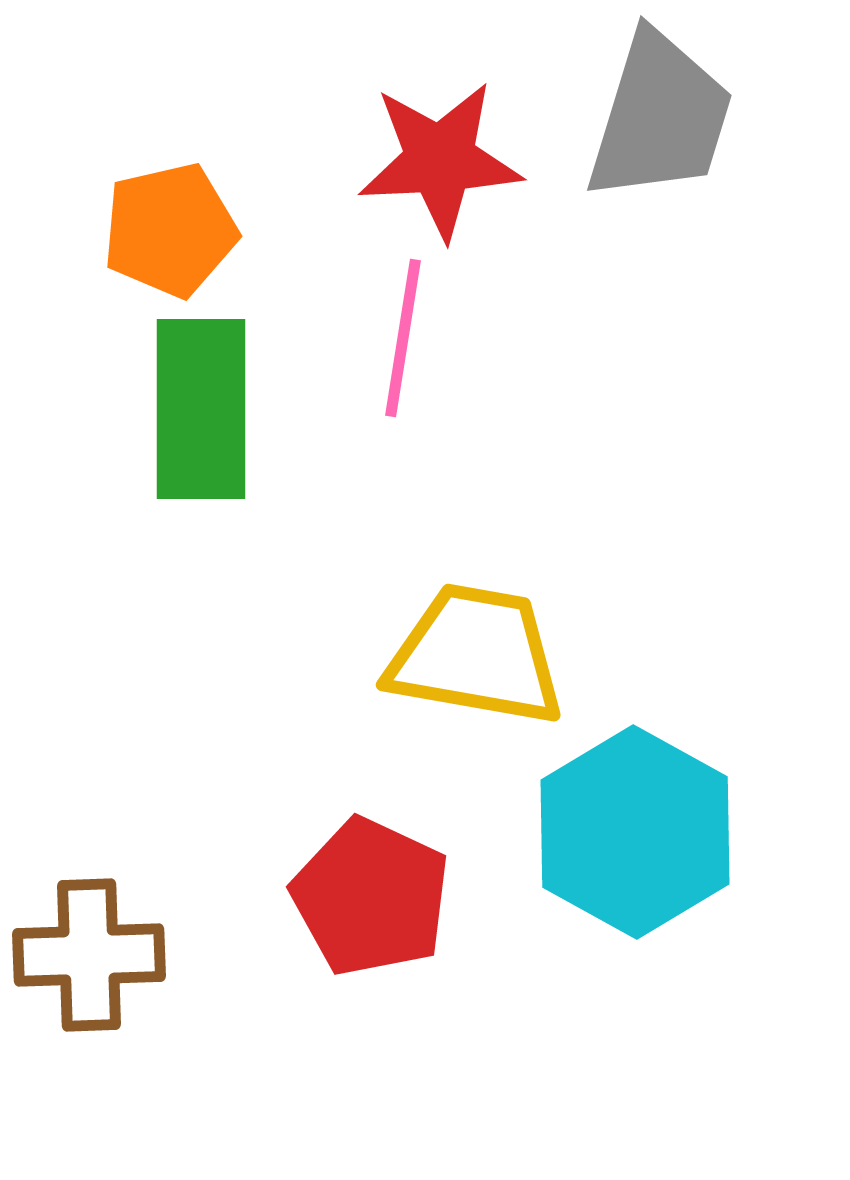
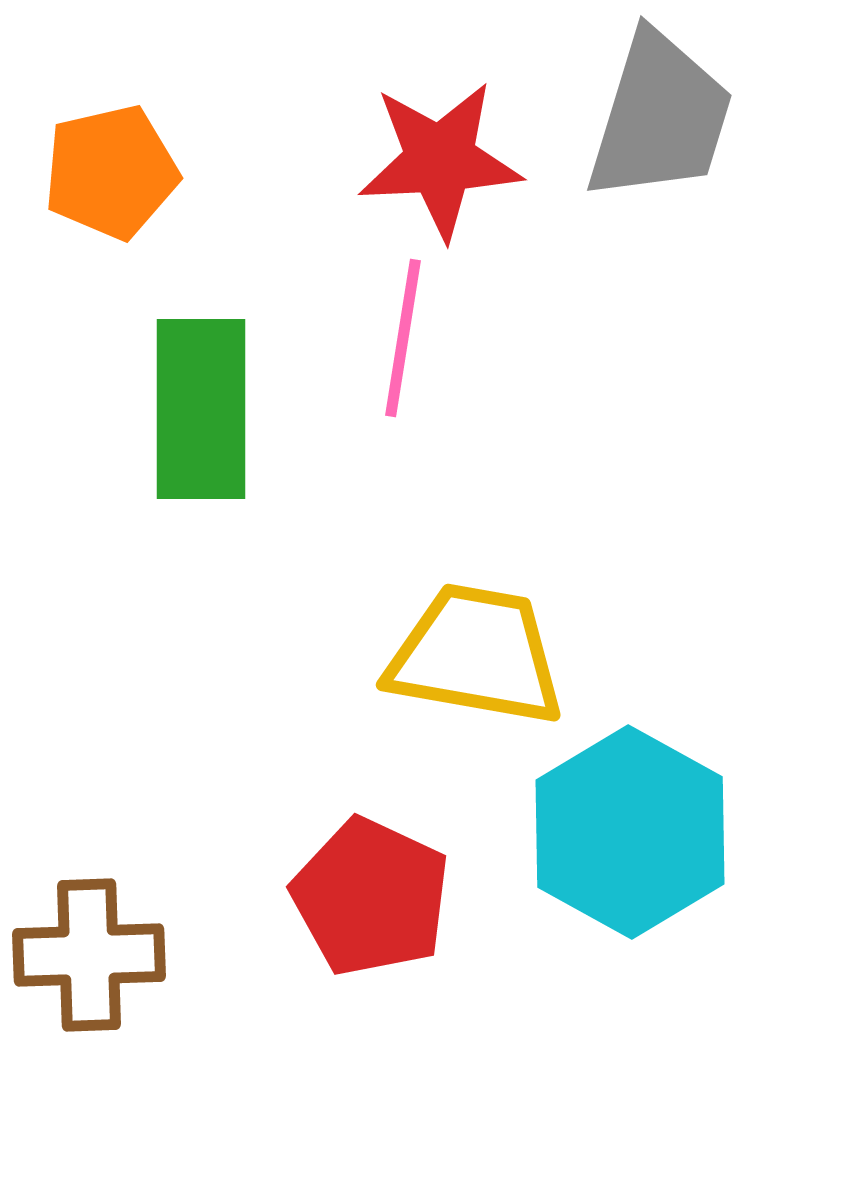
orange pentagon: moved 59 px left, 58 px up
cyan hexagon: moved 5 px left
